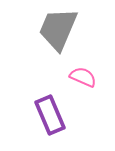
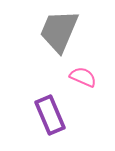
gray trapezoid: moved 1 px right, 2 px down
